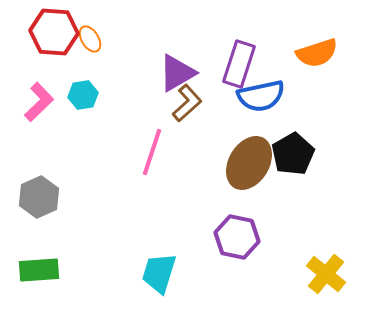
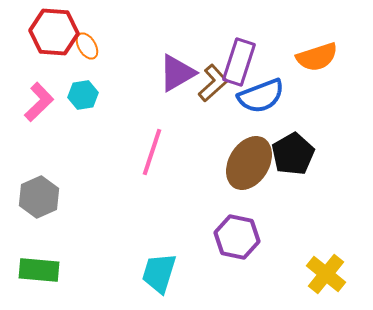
orange ellipse: moved 3 px left, 7 px down
orange semicircle: moved 4 px down
purple rectangle: moved 2 px up
blue semicircle: rotated 9 degrees counterclockwise
brown L-shape: moved 26 px right, 20 px up
green rectangle: rotated 9 degrees clockwise
